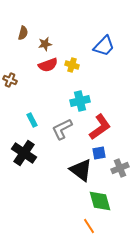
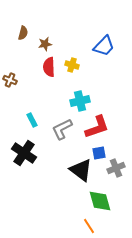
red semicircle: moved 1 px right, 2 px down; rotated 108 degrees clockwise
red L-shape: moved 3 px left; rotated 16 degrees clockwise
gray cross: moved 4 px left
